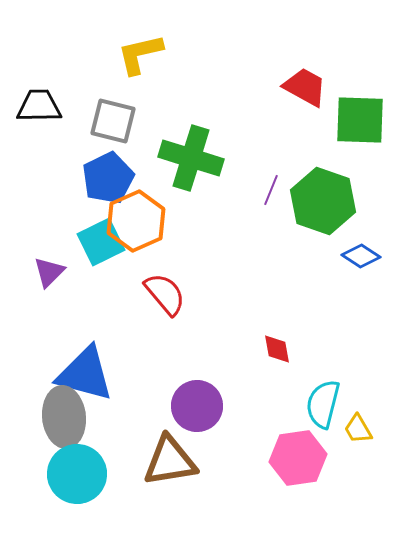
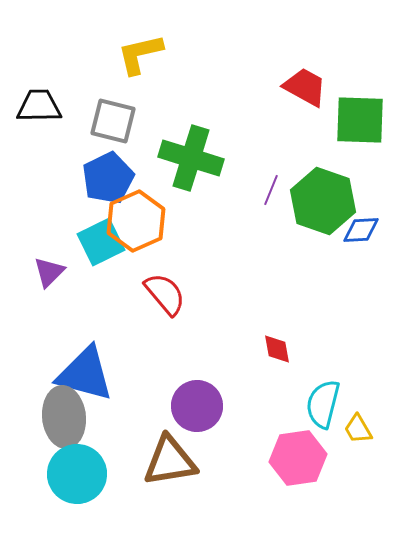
blue diamond: moved 26 px up; rotated 36 degrees counterclockwise
